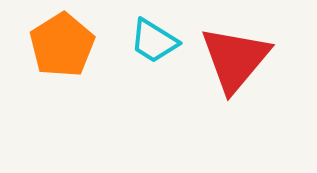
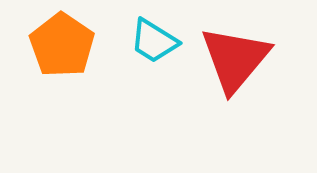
orange pentagon: rotated 6 degrees counterclockwise
